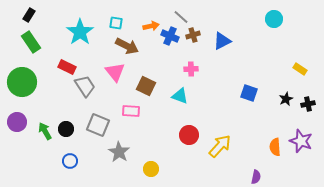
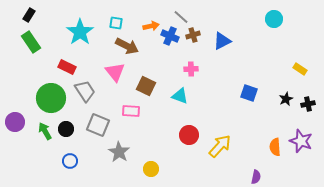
green circle: moved 29 px right, 16 px down
gray trapezoid: moved 5 px down
purple circle: moved 2 px left
